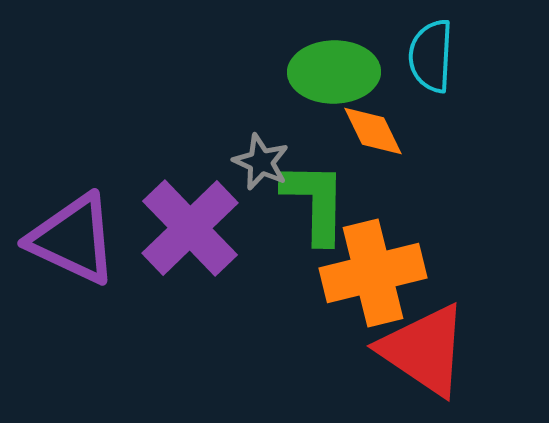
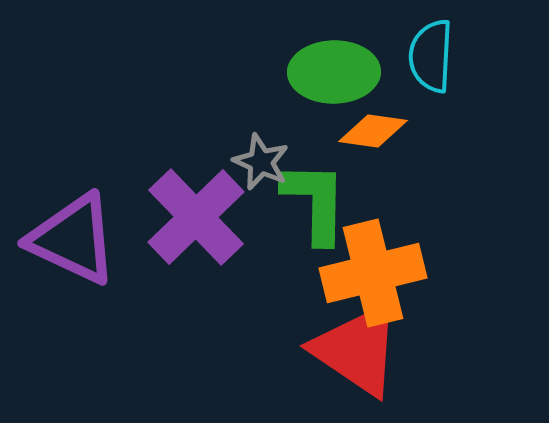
orange diamond: rotated 56 degrees counterclockwise
purple cross: moved 6 px right, 11 px up
red triangle: moved 67 px left
